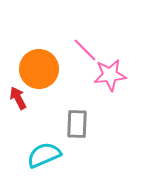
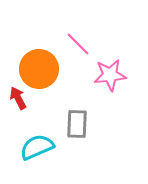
pink line: moved 7 px left, 6 px up
cyan semicircle: moved 7 px left, 8 px up
